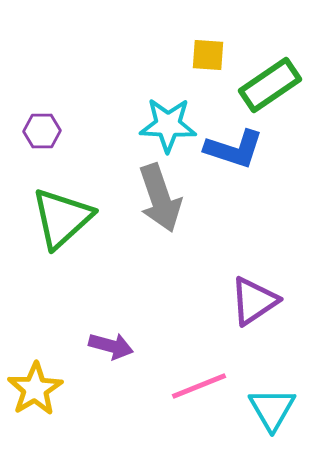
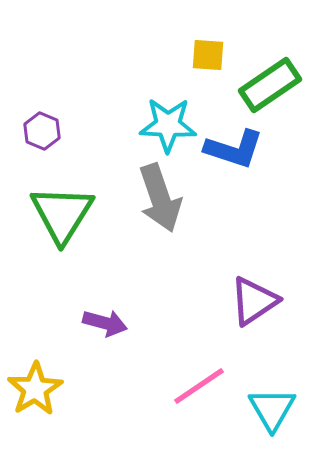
purple hexagon: rotated 24 degrees clockwise
green triangle: moved 4 px up; rotated 16 degrees counterclockwise
purple arrow: moved 6 px left, 23 px up
pink line: rotated 12 degrees counterclockwise
